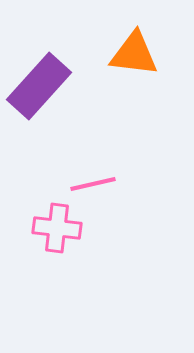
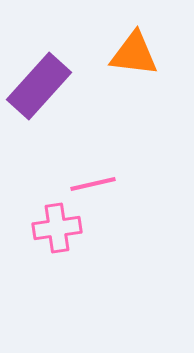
pink cross: rotated 15 degrees counterclockwise
